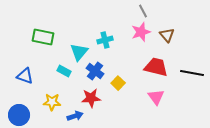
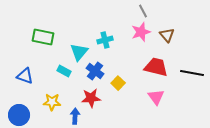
blue arrow: rotated 70 degrees counterclockwise
